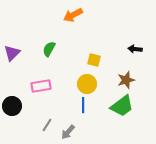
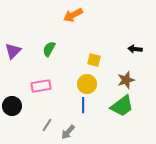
purple triangle: moved 1 px right, 2 px up
